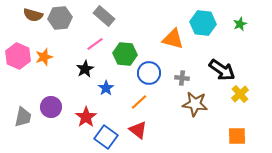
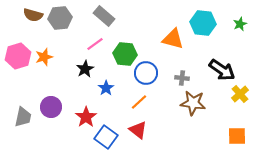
pink hexagon: rotated 20 degrees clockwise
blue circle: moved 3 px left
brown star: moved 2 px left, 1 px up
